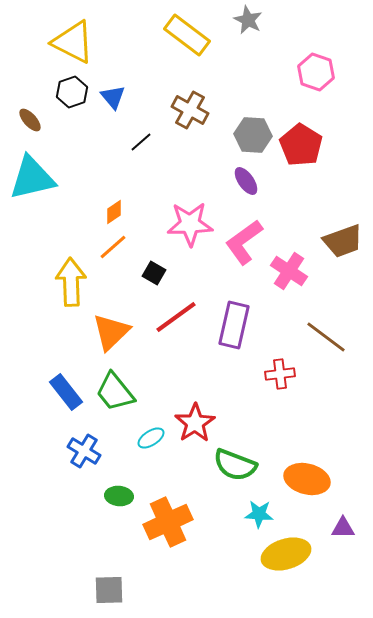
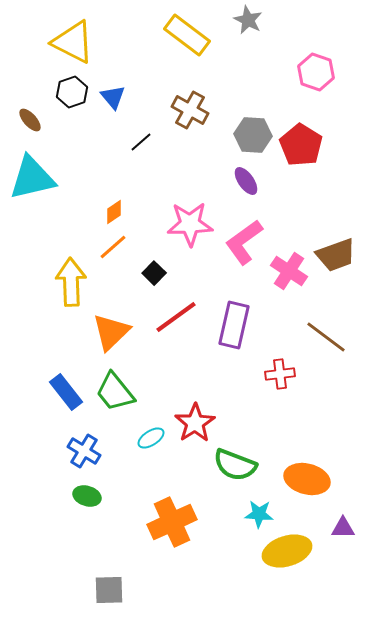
brown trapezoid: moved 7 px left, 14 px down
black square: rotated 15 degrees clockwise
green ellipse: moved 32 px left; rotated 12 degrees clockwise
orange cross: moved 4 px right
yellow ellipse: moved 1 px right, 3 px up
